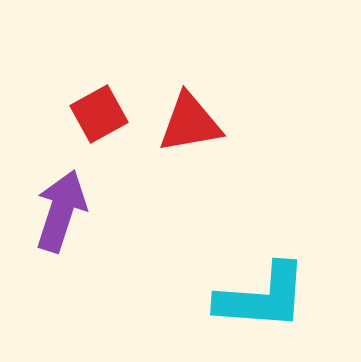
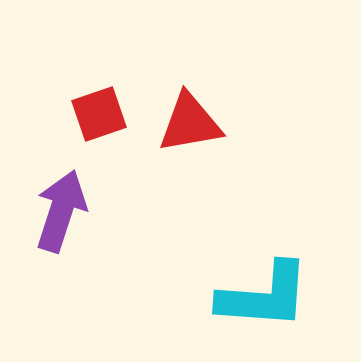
red square: rotated 10 degrees clockwise
cyan L-shape: moved 2 px right, 1 px up
